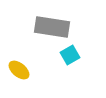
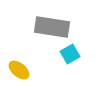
cyan square: moved 1 px up
